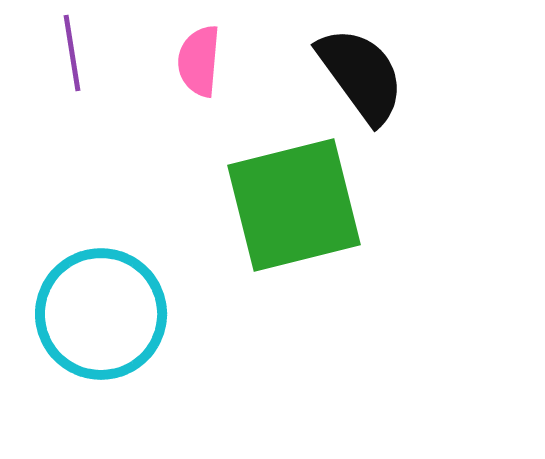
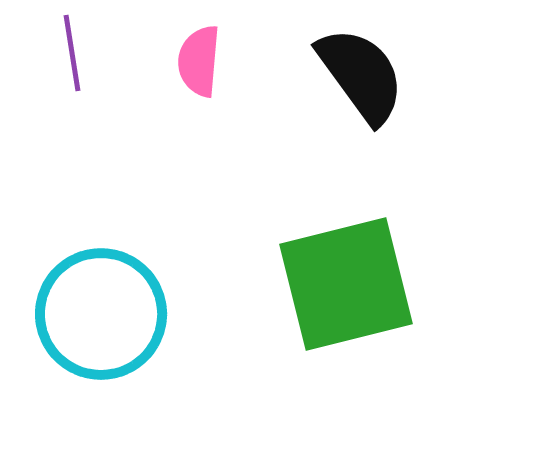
green square: moved 52 px right, 79 px down
